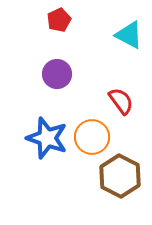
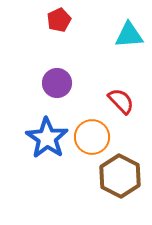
cyan triangle: rotated 32 degrees counterclockwise
purple circle: moved 9 px down
red semicircle: rotated 8 degrees counterclockwise
blue star: rotated 15 degrees clockwise
